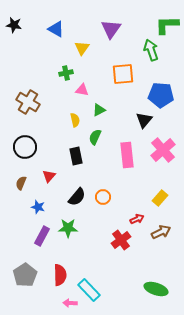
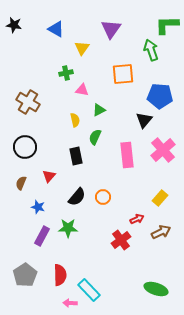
blue pentagon: moved 1 px left, 1 px down
